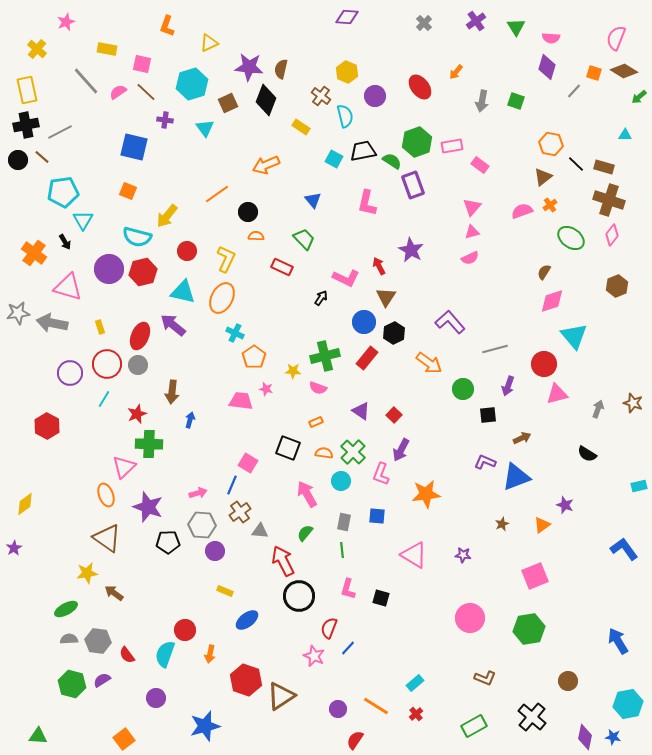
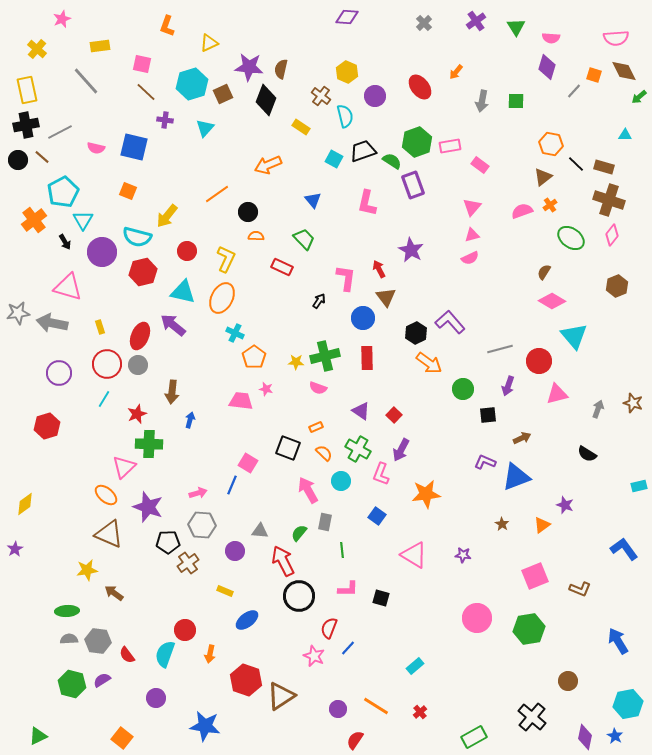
pink star at (66, 22): moved 4 px left, 3 px up
pink semicircle at (616, 38): rotated 115 degrees counterclockwise
yellow rectangle at (107, 49): moved 7 px left, 3 px up; rotated 18 degrees counterclockwise
brown diamond at (624, 71): rotated 32 degrees clockwise
orange square at (594, 73): moved 2 px down
pink semicircle at (118, 92): moved 22 px left, 56 px down; rotated 132 degrees counterclockwise
green square at (516, 101): rotated 18 degrees counterclockwise
brown square at (228, 103): moved 5 px left, 9 px up
cyan triangle at (205, 128): rotated 18 degrees clockwise
pink rectangle at (452, 146): moved 2 px left
black trapezoid at (363, 151): rotated 8 degrees counterclockwise
orange arrow at (266, 165): moved 2 px right
cyan pentagon at (63, 192): rotated 20 degrees counterclockwise
pink triangle at (472, 232): moved 3 px down
orange cross at (34, 253): moved 33 px up; rotated 15 degrees clockwise
red arrow at (379, 266): moved 3 px down
purple circle at (109, 269): moved 7 px left, 17 px up
pink L-shape at (346, 278): rotated 108 degrees counterclockwise
brown triangle at (386, 297): rotated 10 degrees counterclockwise
black arrow at (321, 298): moved 2 px left, 3 px down
pink diamond at (552, 301): rotated 48 degrees clockwise
blue circle at (364, 322): moved 1 px left, 4 px up
black hexagon at (394, 333): moved 22 px right
gray line at (495, 349): moved 5 px right
red rectangle at (367, 358): rotated 40 degrees counterclockwise
red circle at (544, 364): moved 5 px left, 3 px up
yellow star at (293, 371): moved 3 px right, 9 px up
purple circle at (70, 373): moved 11 px left
orange rectangle at (316, 422): moved 5 px down
red hexagon at (47, 426): rotated 15 degrees clockwise
green cross at (353, 452): moved 5 px right, 3 px up; rotated 15 degrees counterclockwise
orange semicircle at (324, 453): rotated 36 degrees clockwise
pink arrow at (307, 494): moved 1 px right, 4 px up
orange ellipse at (106, 495): rotated 30 degrees counterclockwise
brown cross at (240, 512): moved 52 px left, 51 px down
blue square at (377, 516): rotated 30 degrees clockwise
gray rectangle at (344, 522): moved 19 px left
brown star at (502, 524): rotated 16 degrees counterclockwise
green semicircle at (305, 533): moved 6 px left
brown triangle at (107, 538): moved 2 px right, 4 px up; rotated 12 degrees counterclockwise
purple star at (14, 548): moved 1 px right, 1 px down
purple circle at (215, 551): moved 20 px right
yellow star at (87, 573): moved 3 px up
pink L-shape at (348, 589): rotated 105 degrees counterclockwise
green ellipse at (66, 609): moved 1 px right, 2 px down; rotated 25 degrees clockwise
pink circle at (470, 618): moved 7 px right
brown L-shape at (485, 678): moved 95 px right, 89 px up
cyan rectangle at (415, 683): moved 17 px up
red cross at (416, 714): moved 4 px right, 2 px up
blue star at (205, 726): rotated 24 degrees clockwise
green rectangle at (474, 726): moved 11 px down
green triangle at (38, 736): rotated 30 degrees counterclockwise
blue star at (613, 737): moved 2 px right, 1 px up; rotated 21 degrees clockwise
orange square at (124, 739): moved 2 px left, 1 px up; rotated 15 degrees counterclockwise
